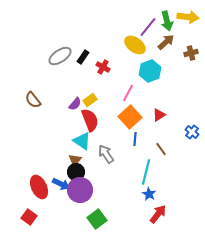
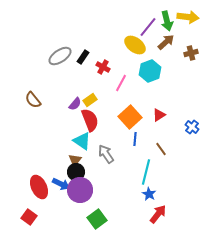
pink line: moved 7 px left, 10 px up
blue cross: moved 5 px up
